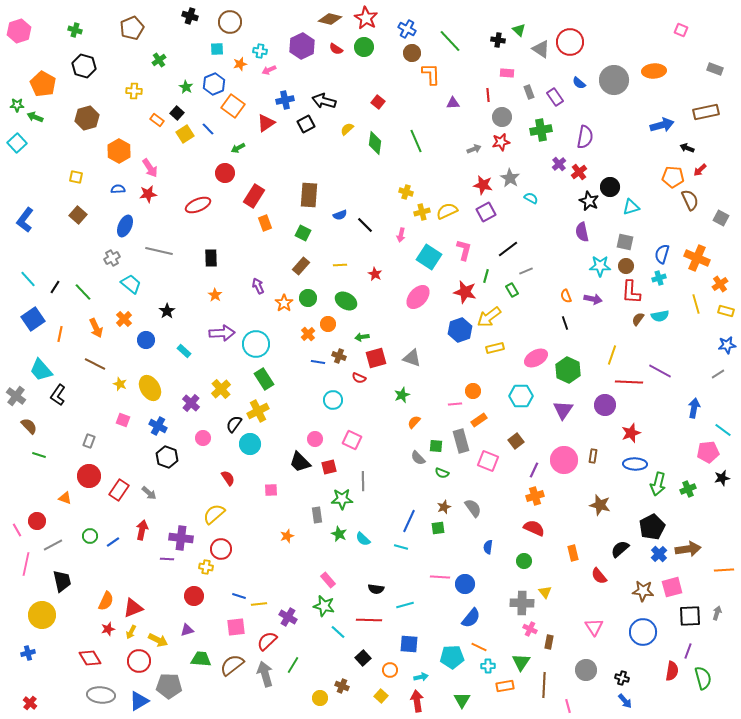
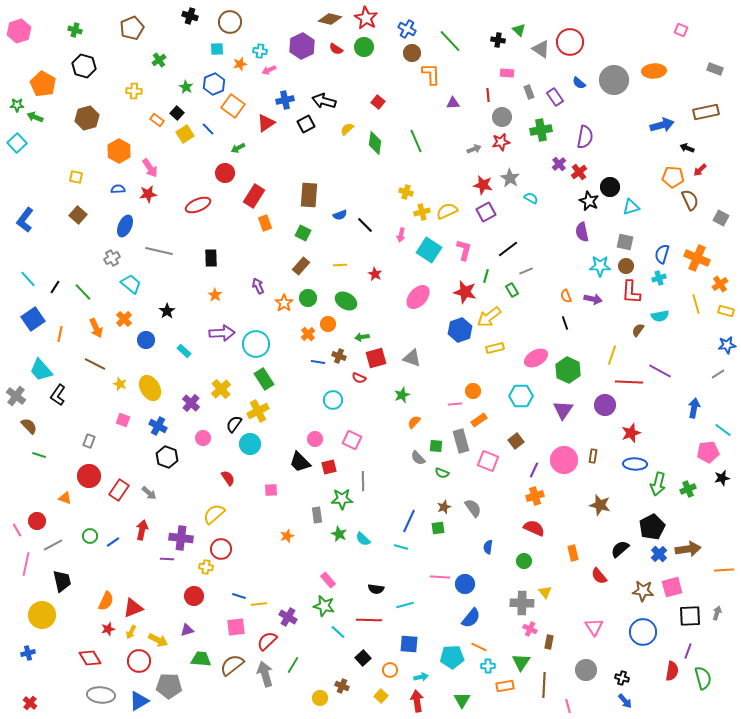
cyan square at (429, 257): moved 7 px up
brown semicircle at (638, 319): moved 11 px down
